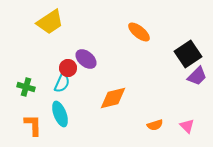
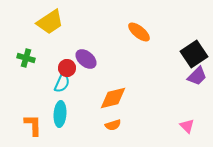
black square: moved 6 px right
red circle: moved 1 px left
green cross: moved 29 px up
cyan ellipse: rotated 25 degrees clockwise
orange semicircle: moved 42 px left
